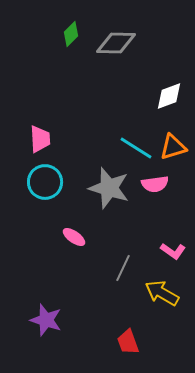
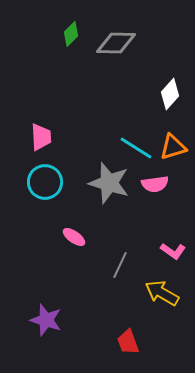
white diamond: moved 1 px right, 2 px up; rotated 28 degrees counterclockwise
pink trapezoid: moved 1 px right, 2 px up
gray star: moved 5 px up
gray line: moved 3 px left, 3 px up
